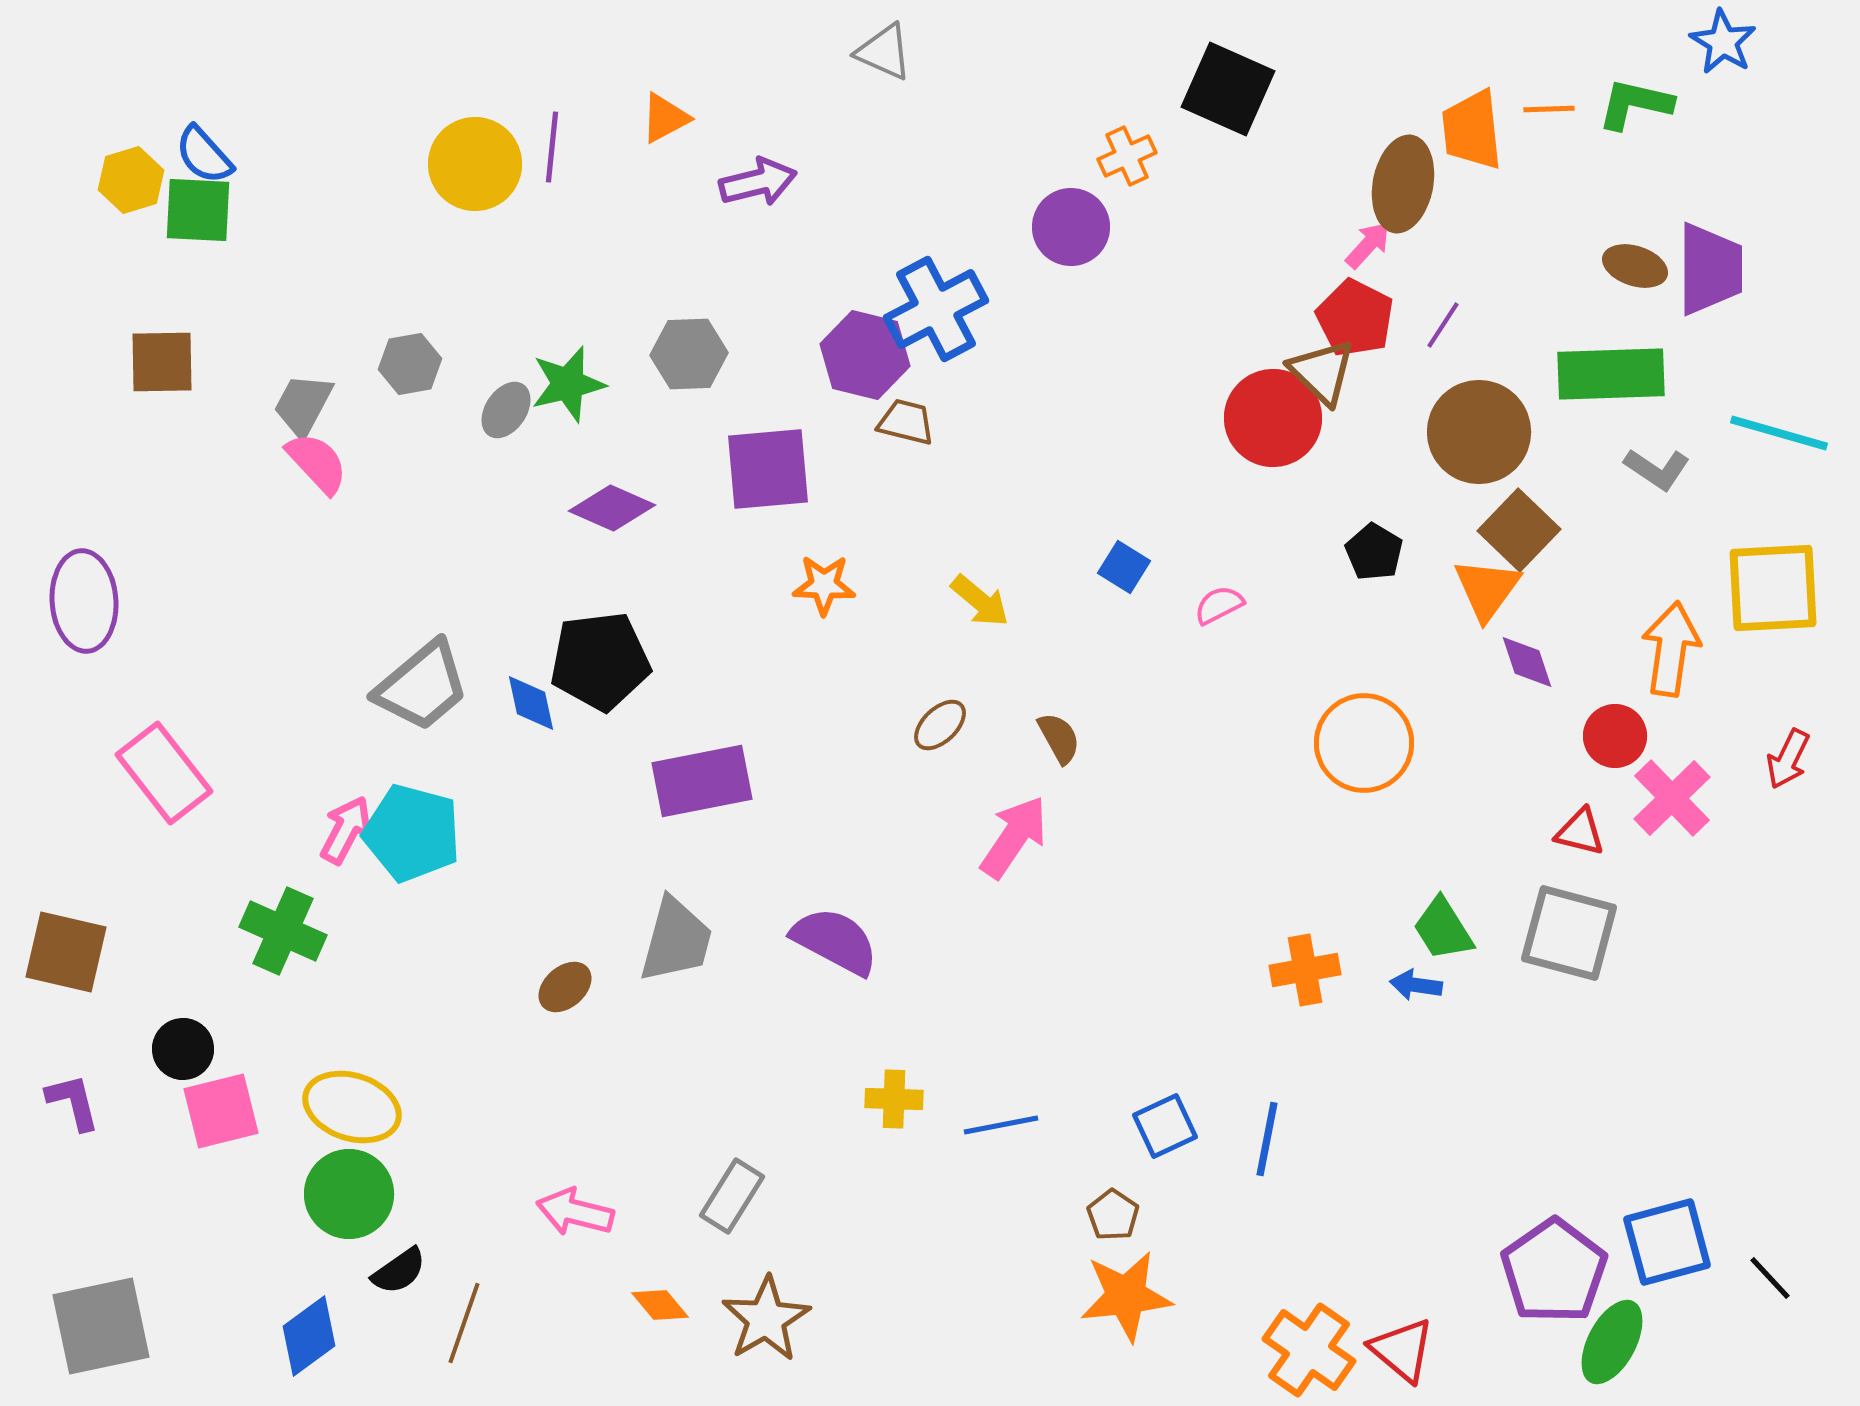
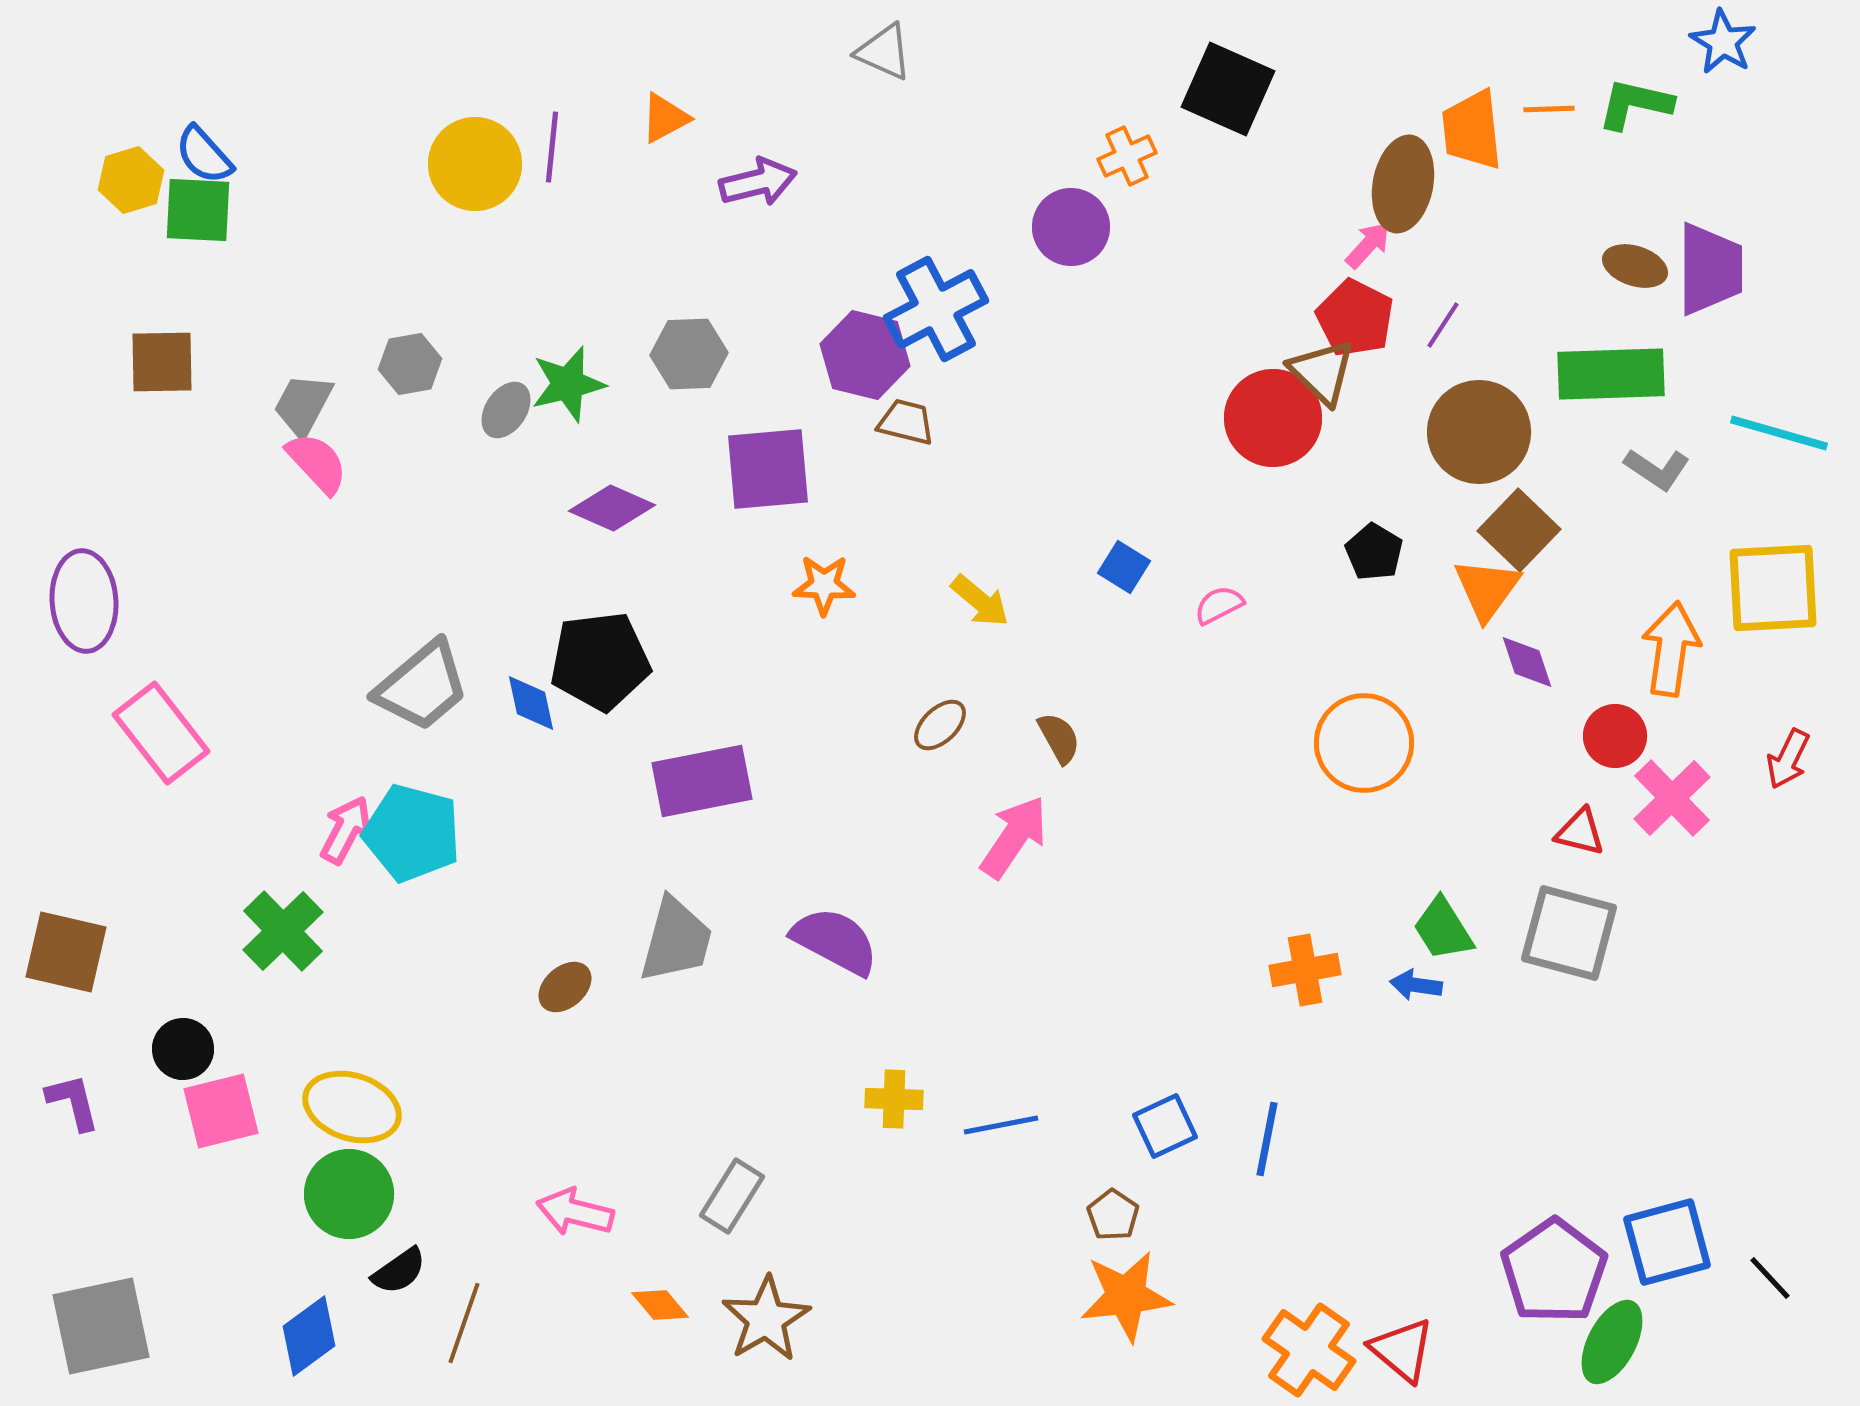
pink rectangle at (164, 773): moved 3 px left, 40 px up
green cross at (283, 931): rotated 22 degrees clockwise
